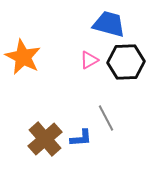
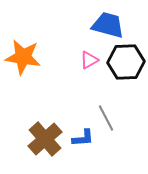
blue trapezoid: moved 1 px left, 1 px down
orange star: rotated 18 degrees counterclockwise
blue L-shape: moved 2 px right
